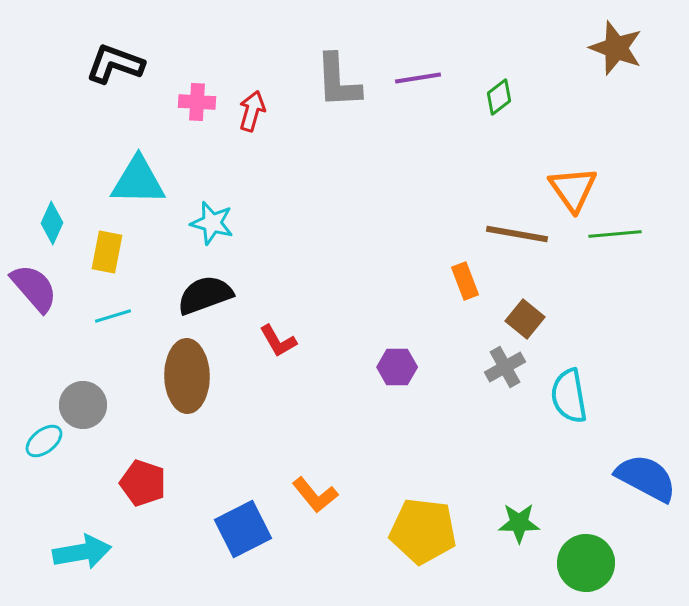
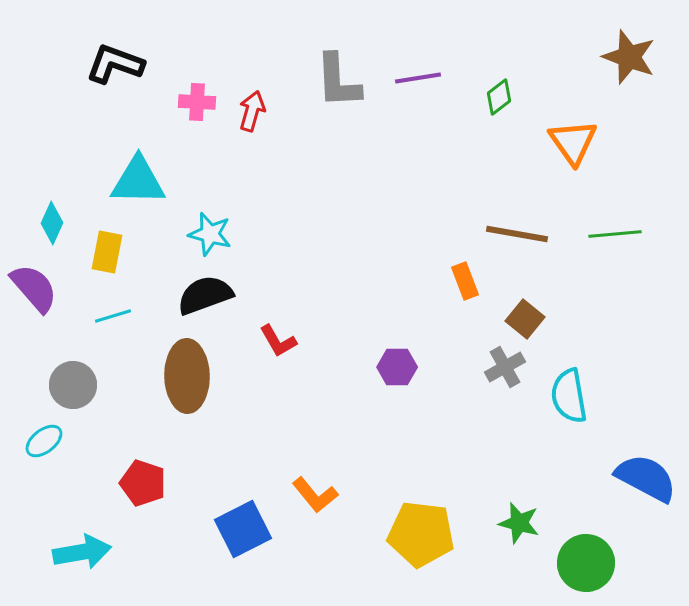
brown star: moved 13 px right, 9 px down
orange triangle: moved 47 px up
cyan star: moved 2 px left, 11 px down
gray circle: moved 10 px left, 20 px up
green star: rotated 15 degrees clockwise
yellow pentagon: moved 2 px left, 3 px down
